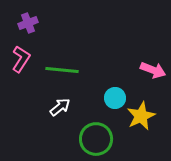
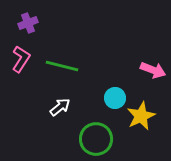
green line: moved 4 px up; rotated 8 degrees clockwise
